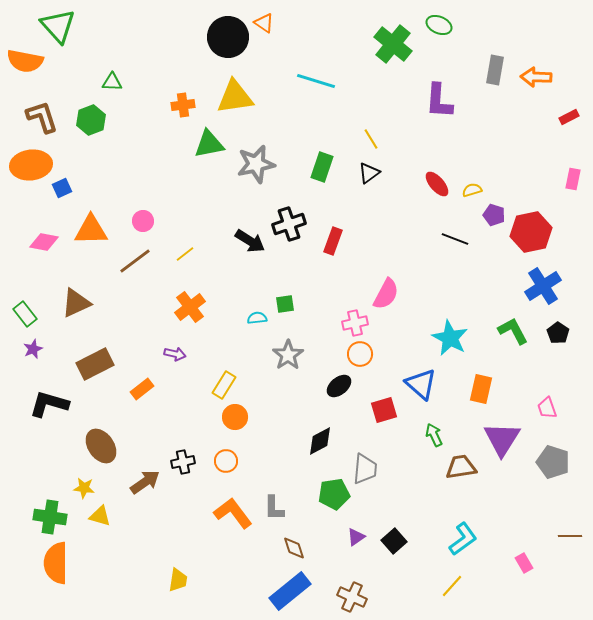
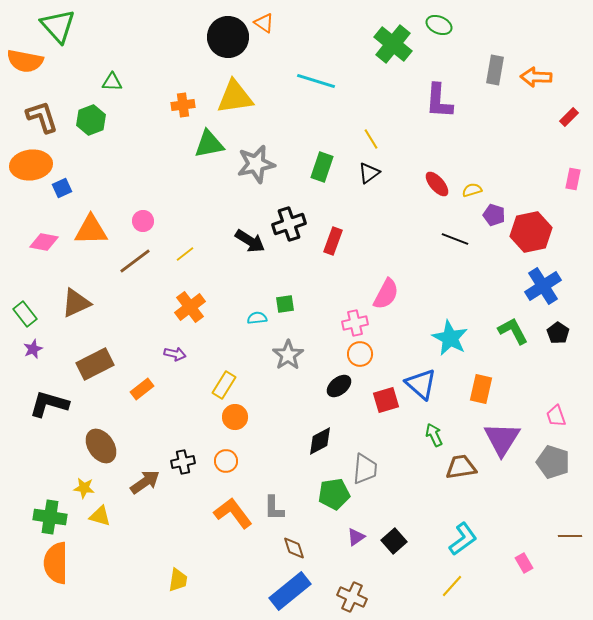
red rectangle at (569, 117): rotated 18 degrees counterclockwise
pink trapezoid at (547, 408): moved 9 px right, 8 px down
red square at (384, 410): moved 2 px right, 10 px up
